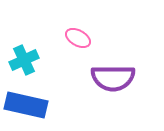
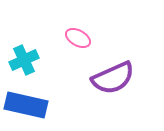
purple semicircle: rotated 24 degrees counterclockwise
